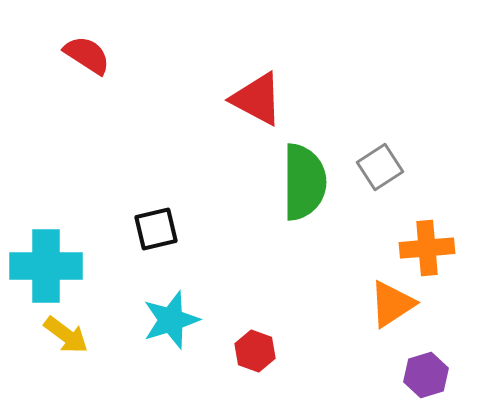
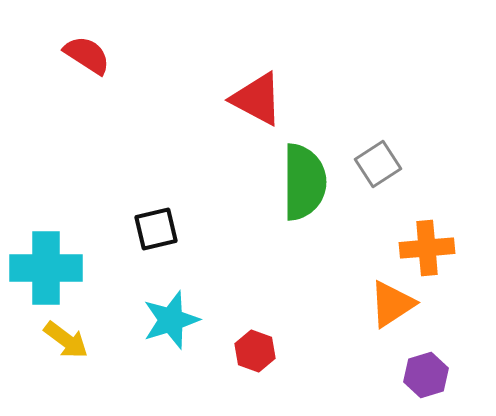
gray square: moved 2 px left, 3 px up
cyan cross: moved 2 px down
yellow arrow: moved 5 px down
